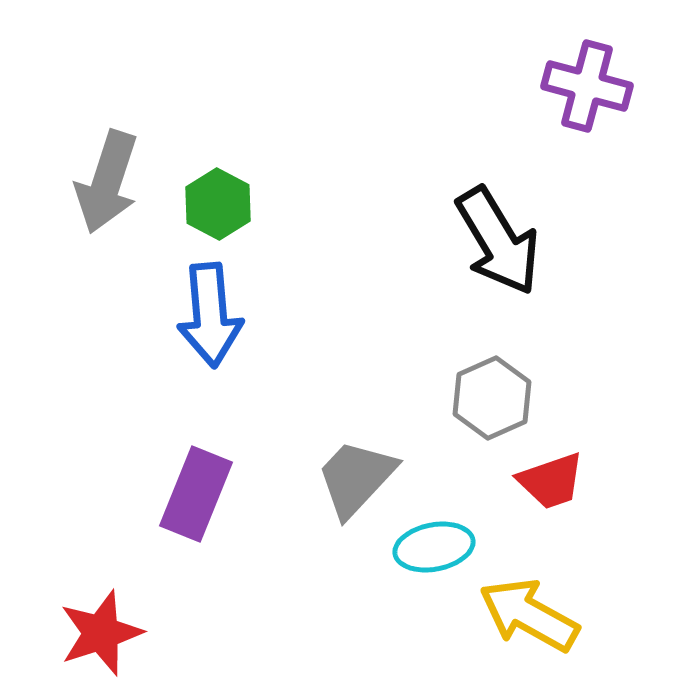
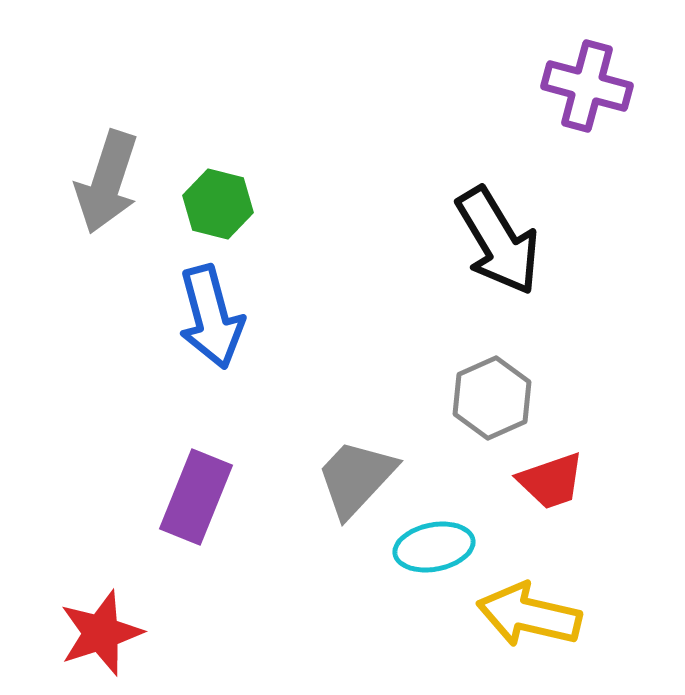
green hexagon: rotated 14 degrees counterclockwise
blue arrow: moved 1 px right, 2 px down; rotated 10 degrees counterclockwise
purple rectangle: moved 3 px down
yellow arrow: rotated 16 degrees counterclockwise
